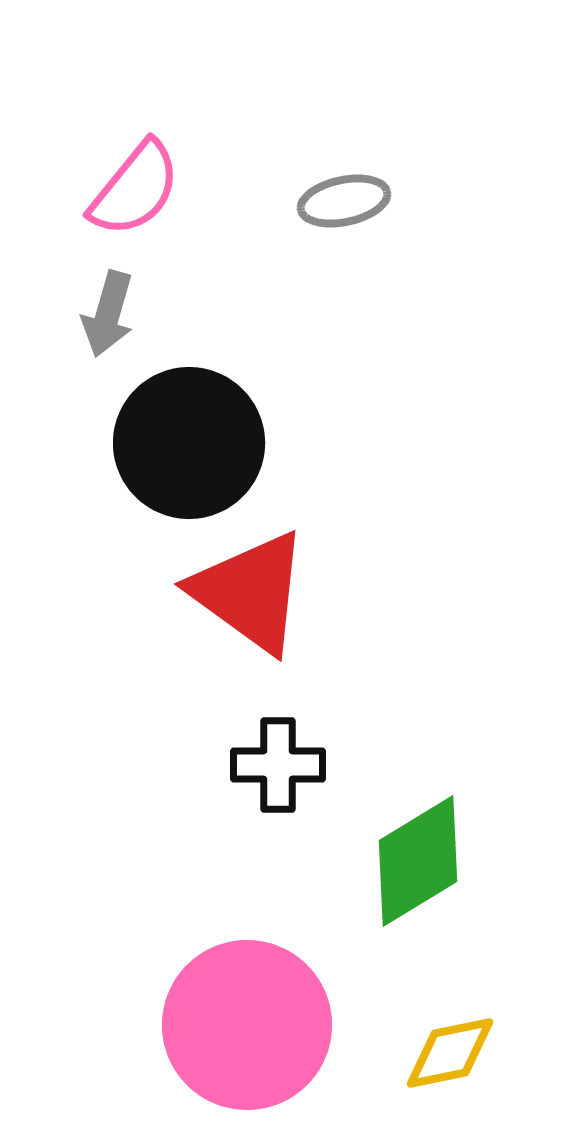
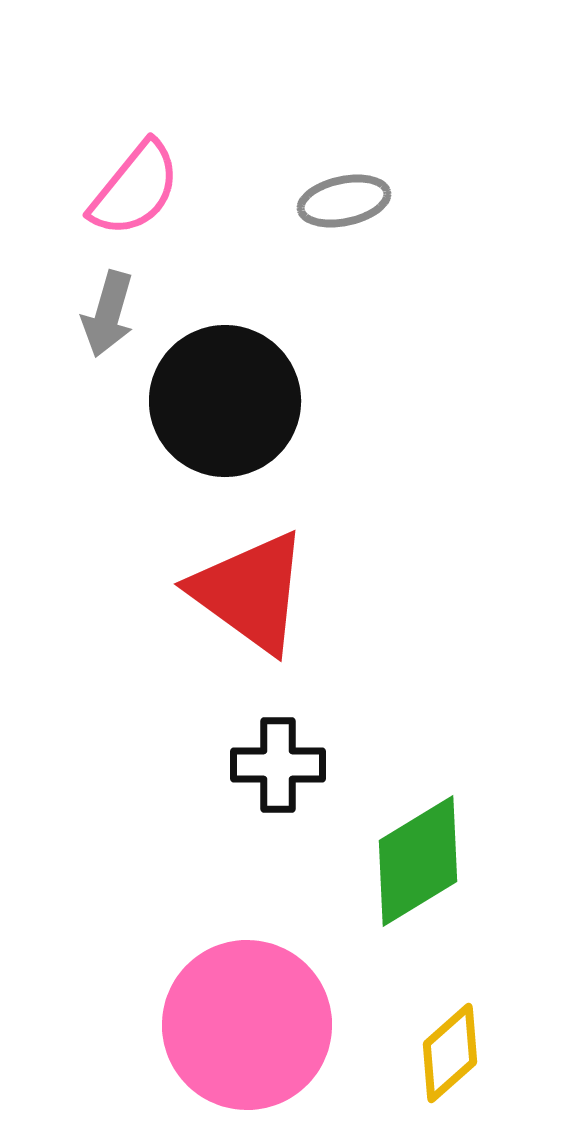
black circle: moved 36 px right, 42 px up
yellow diamond: rotated 30 degrees counterclockwise
